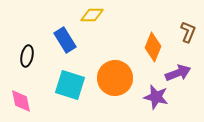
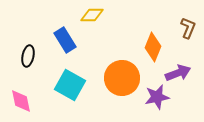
brown L-shape: moved 4 px up
black ellipse: moved 1 px right
orange circle: moved 7 px right
cyan square: rotated 12 degrees clockwise
purple star: moved 1 px right; rotated 25 degrees counterclockwise
